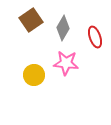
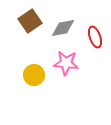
brown square: moved 1 px left, 1 px down
gray diamond: rotated 50 degrees clockwise
